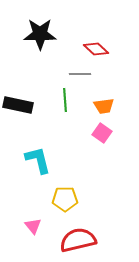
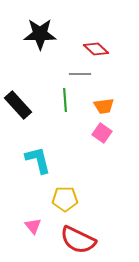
black rectangle: rotated 36 degrees clockwise
red semicircle: rotated 141 degrees counterclockwise
